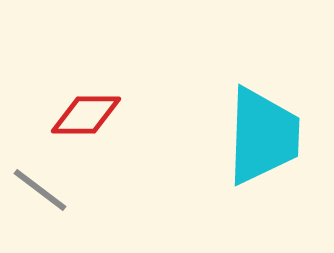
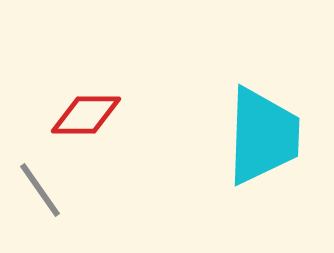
gray line: rotated 18 degrees clockwise
